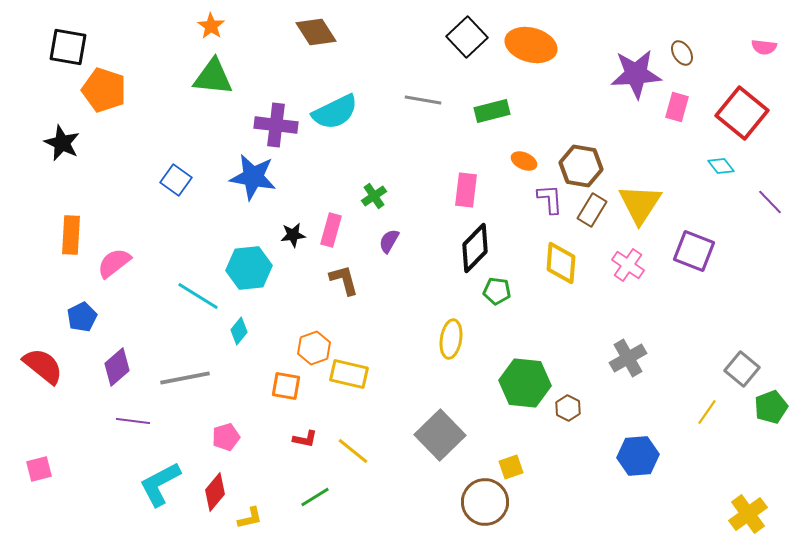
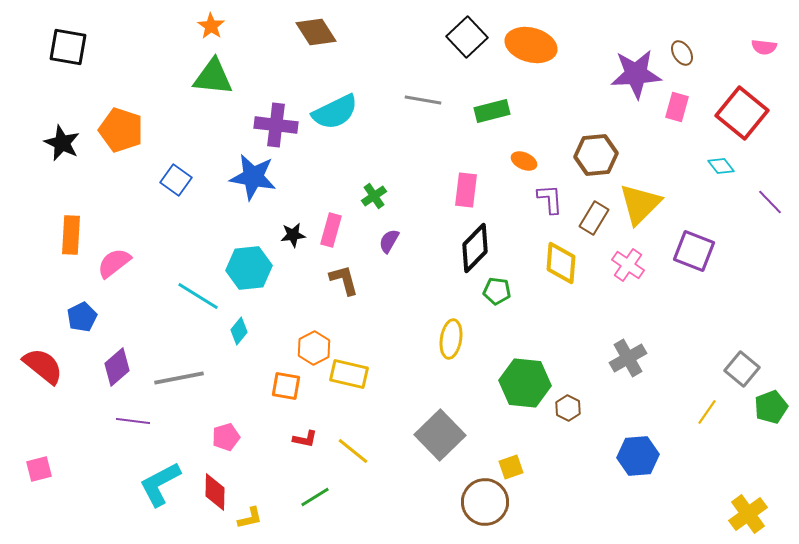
orange pentagon at (104, 90): moved 17 px right, 40 px down
brown hexagon at (581, 166): moved 15 px right, 11 px up; rotated 15 degrees counterclockwise
yellow triangle at (640, 204): rotated 12 degrees clockwise
brown rectangle at (592, 210): moved 2 px right, 8 px down
orange hexagon at (314, 348): rotated 8 degrees counterclockwise
gray line at (185, 378): moved 6 px left
red diamond at (215, 492): rotated 39 degrees counterclockwise
